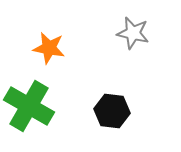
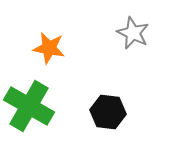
gray star: rotated 12 degrees clockwise
black hexagon: moved 4 px left, 1 px down
